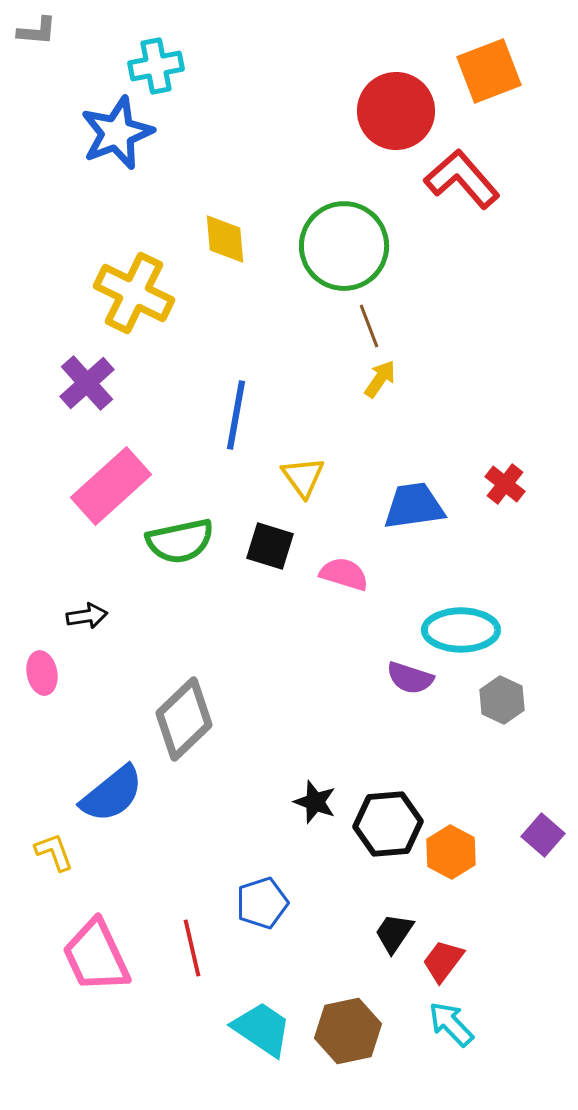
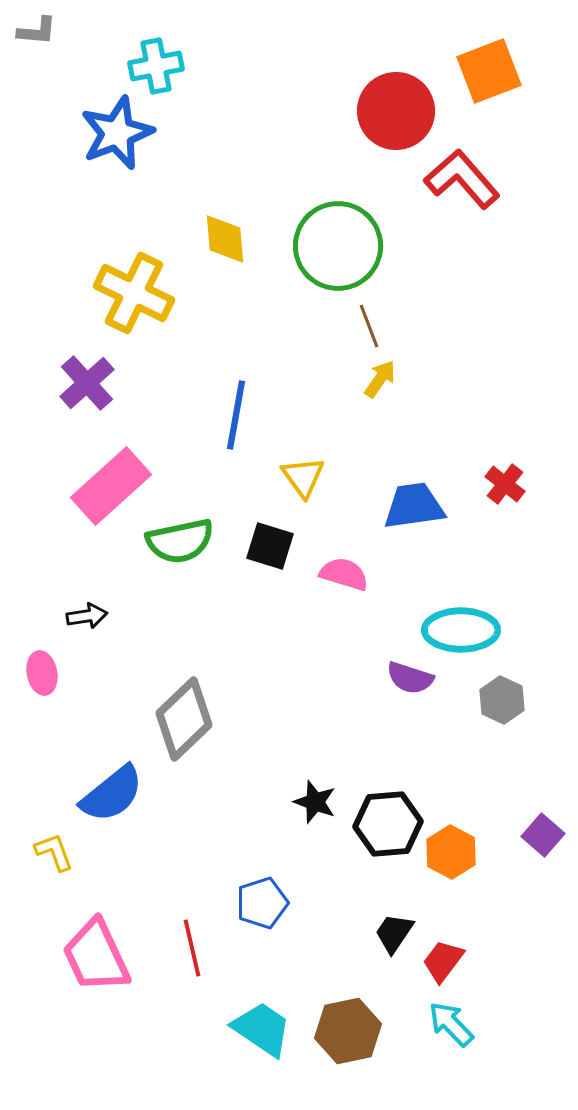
green circle: moved 6 px left
